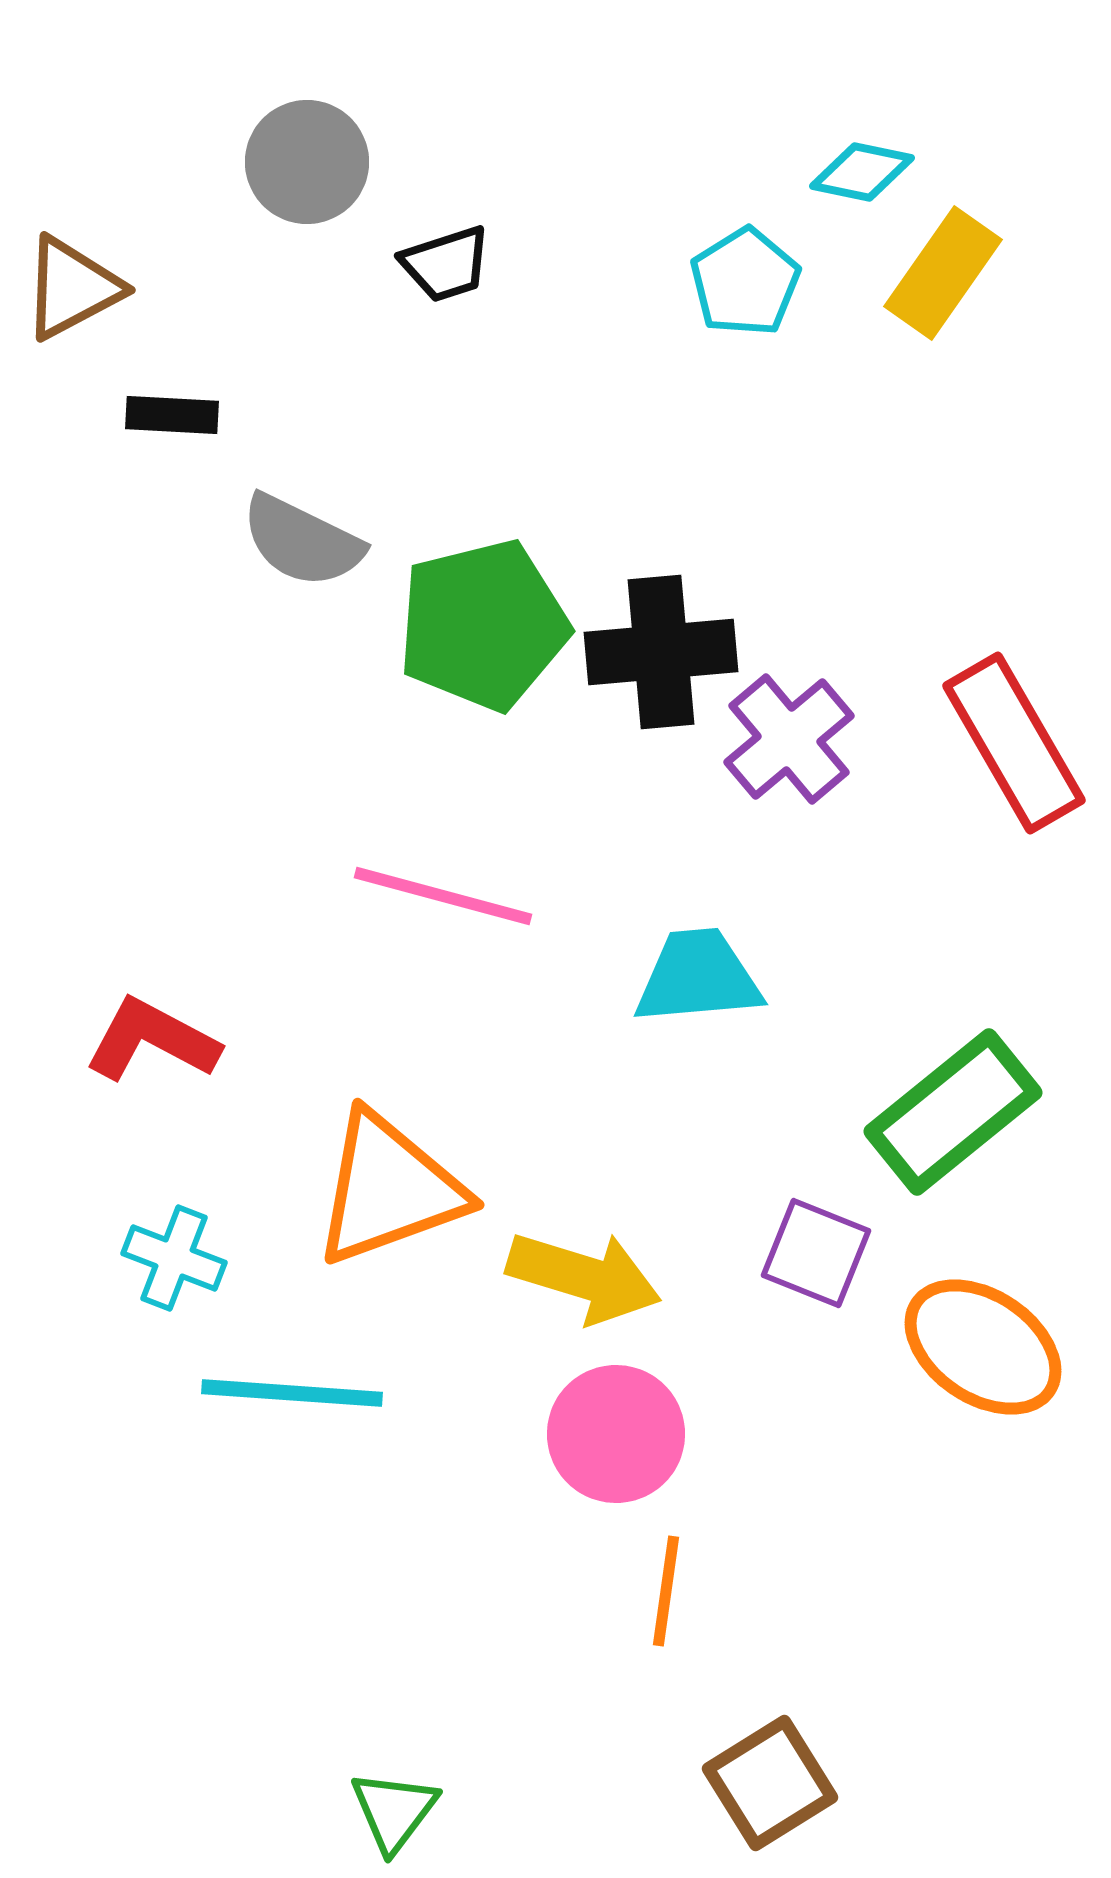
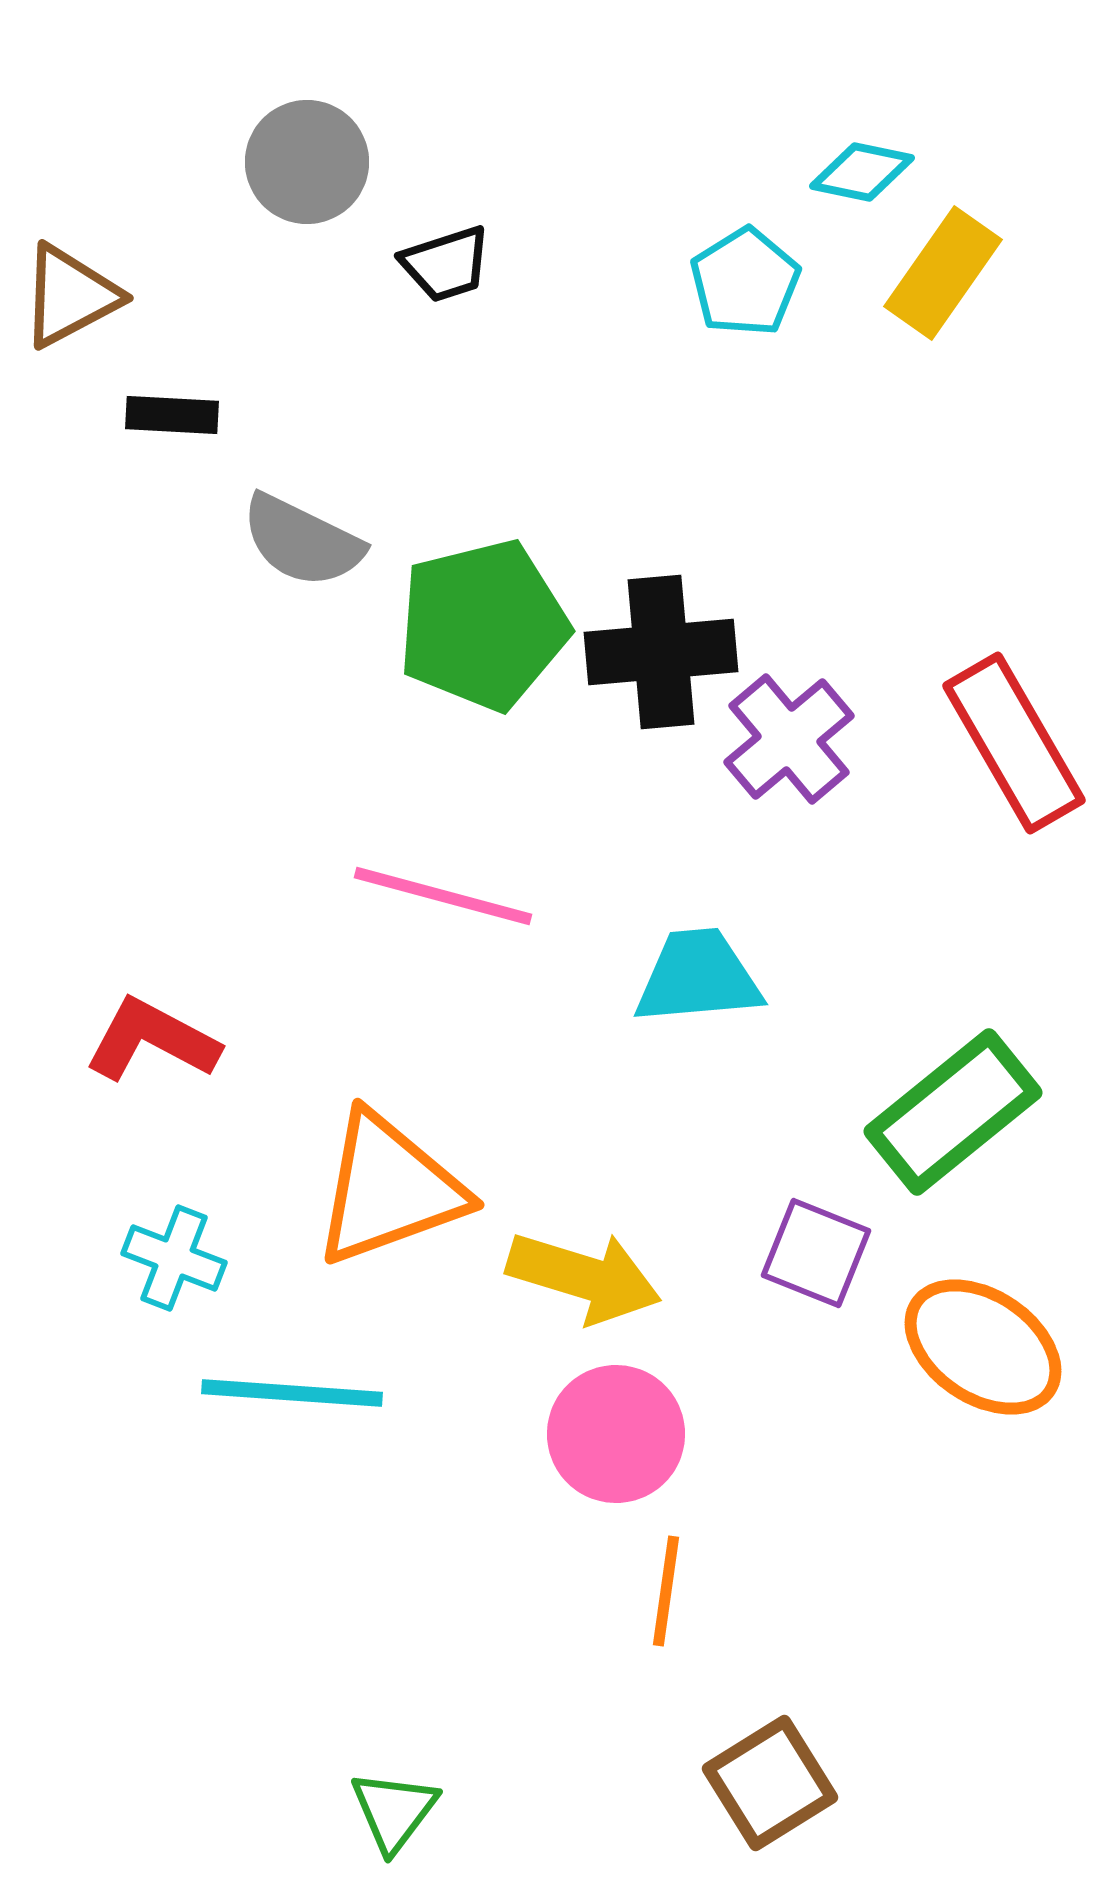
brown triangle: moved 2 px left, 8 px down
